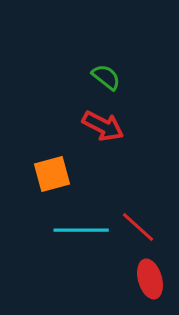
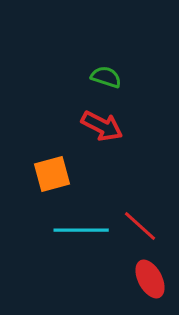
green semicircle: rotated 20 degrees counterclockwise
red arrow: moved 1 px left
red line: moved 2 px right, 1 px up
red ellipse: rotated 12 degrees counterclockwise
